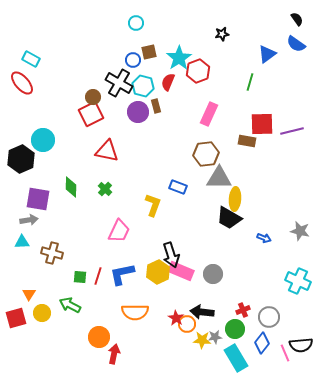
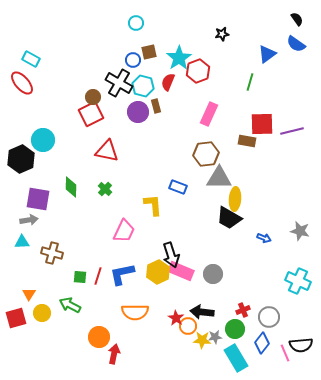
yellow L-shape at (153, 205): rotated 25 degrees counterclockwise
pink trapezoid at (119, 231): moved 5 px right
orange circle at (187, 324): moved 1 px right, 2 px down
